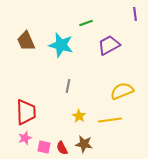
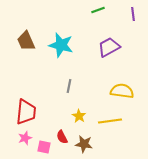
purple line: moved 2 px left
green line: moved 12 px right, 13 px up
purple trapezoid: moved 2 px down
gray line: moved 1 px right
yellow semicircle: rotated 30 degrees clockwise
red trapezoid: rotated 8 degrees clockwise
yellow line: moved 1 px down
red semicircle: moved 11 px up
